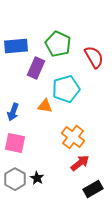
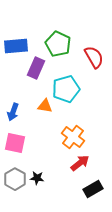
black star: rotated 24 degrees counterclockwise
